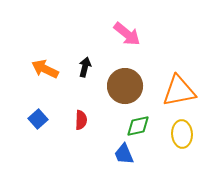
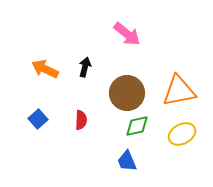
brown circle: moved 2 px right, 7 px down
green diamond: moved 1 px left
yellow ellipse: rotated 64 degrees clockwise
blue trapezoid: moved 3 px right, 7 px down
